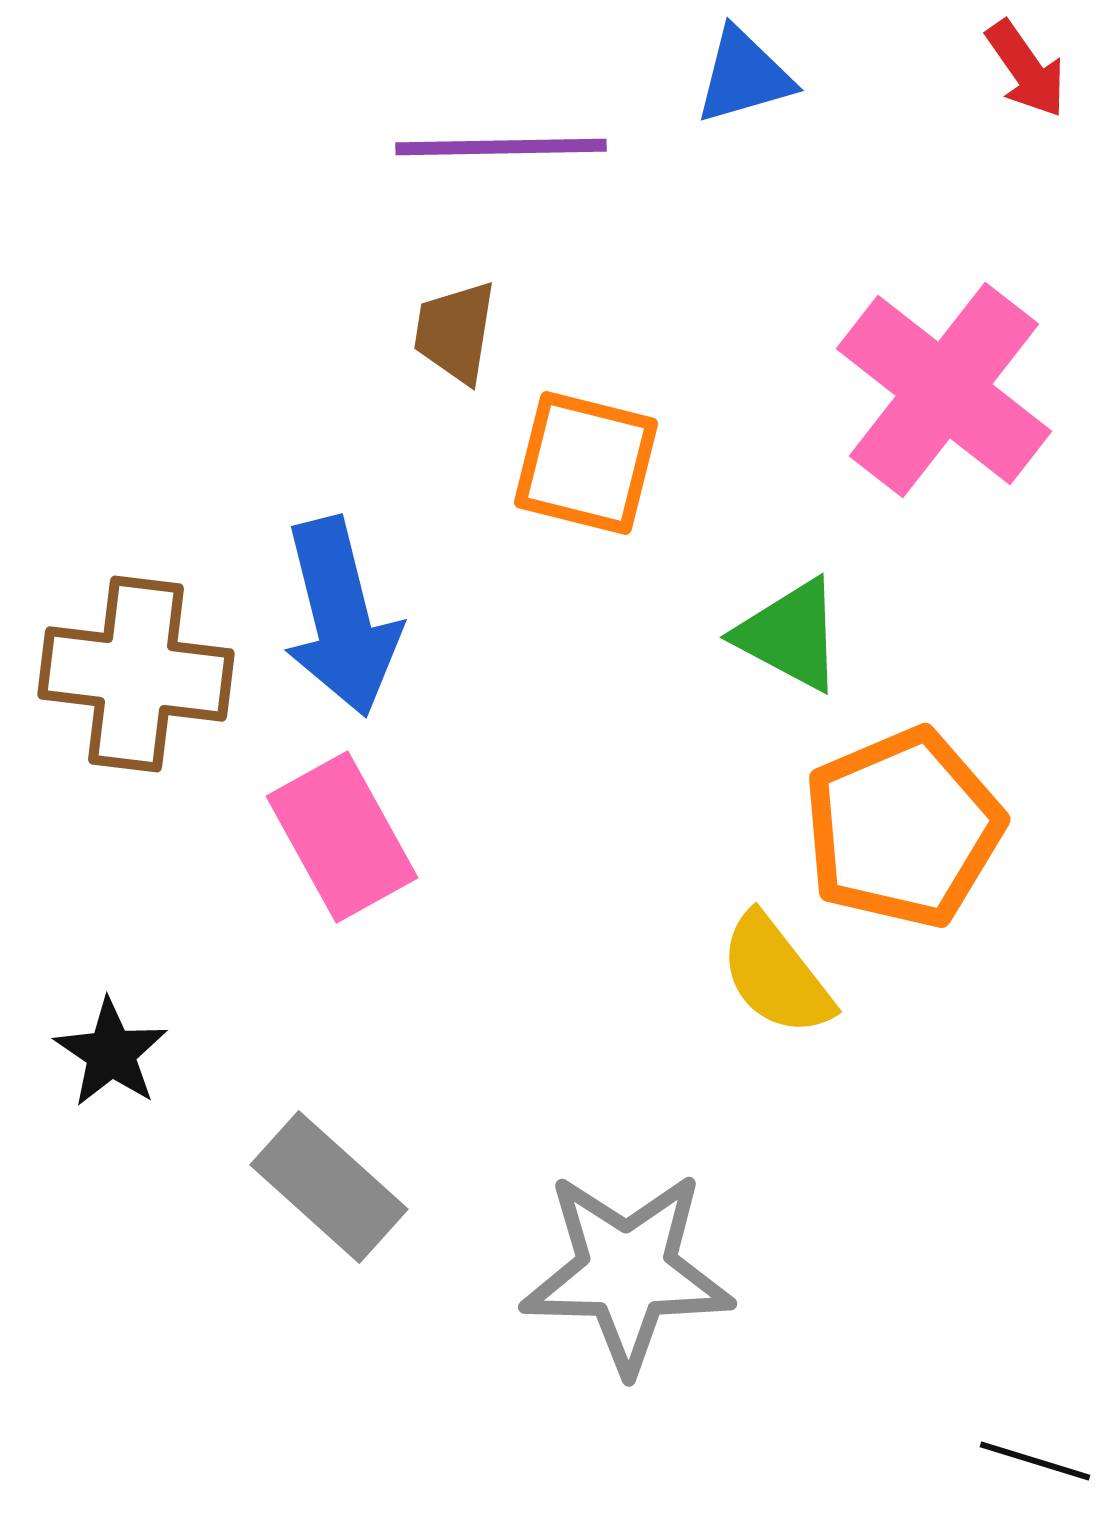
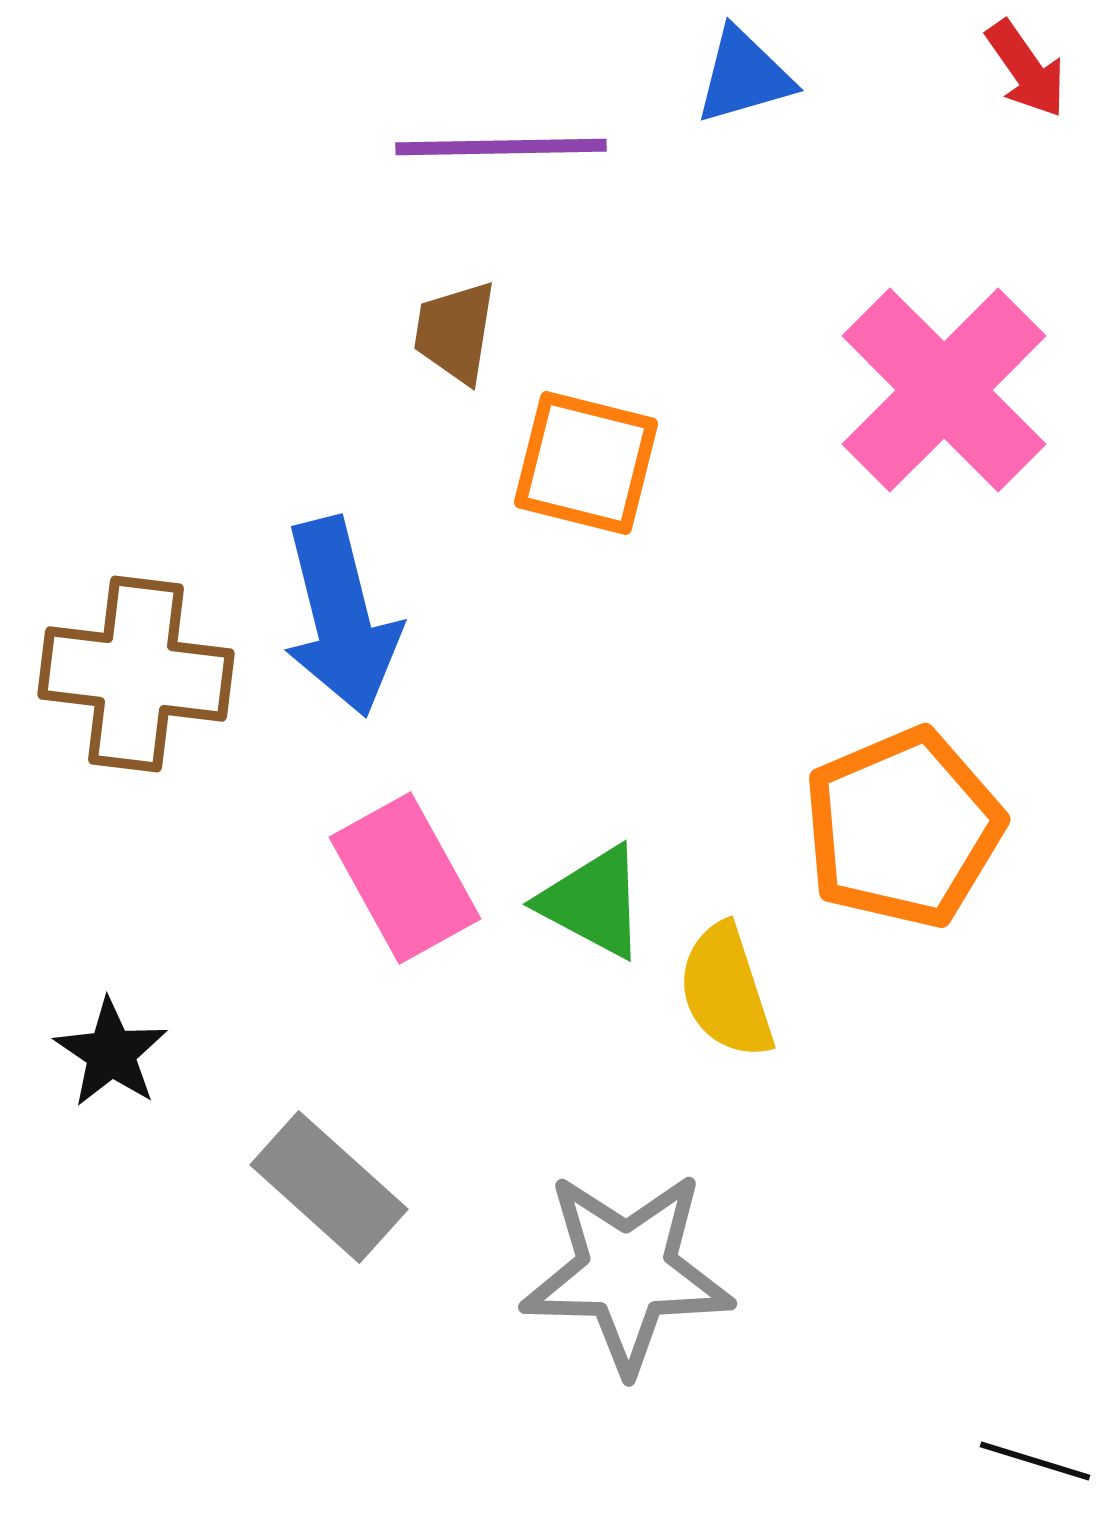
pink cross: rotated 7 degrees clockwise
green triangle: moved 197 px left, 267 px down
pink rectangle: moved 63 px right, 41 px down
yellow semicircle: moved 50 px left, 16 px down; rotated 20 degrees clockwise
